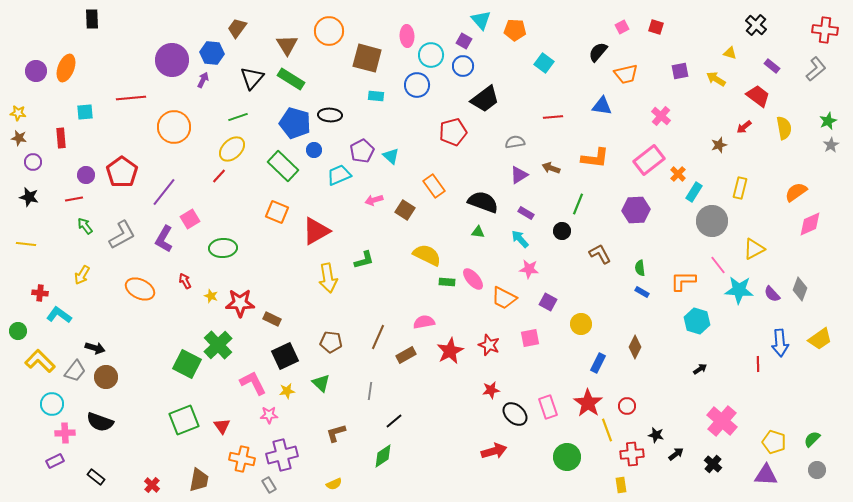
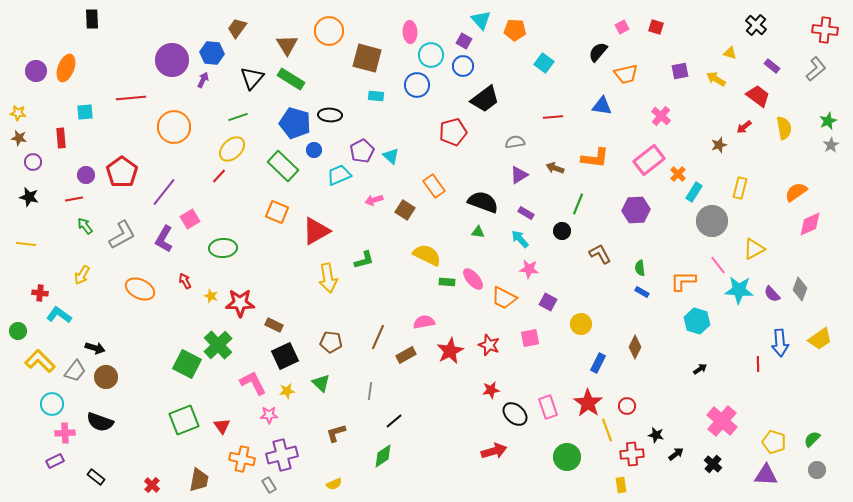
pink ellipse at (407, 36): moved 3 px right, 4 px up
brown arrow at (551, 168): moved 4 px right
brown rectangle at (272, 319): moved 2 px right, 6 px down
